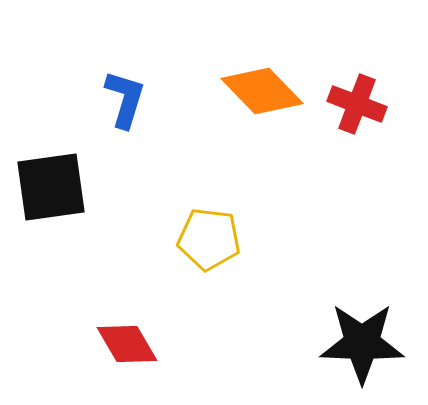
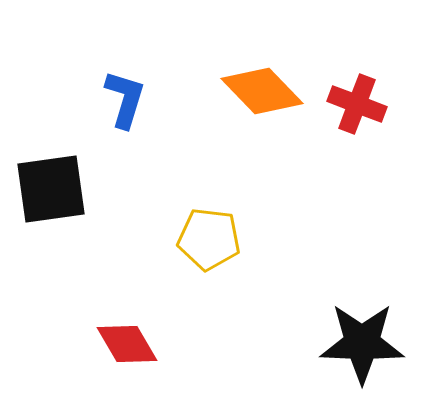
black square: moved 2 px down
